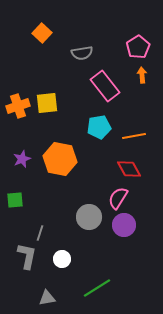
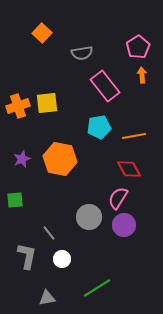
gray line: moved 9 px right; rotated 56 degrees counterclockwise
